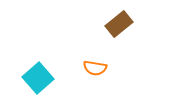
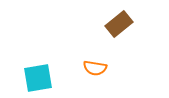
cyan square: rotated 32 degrees clockwise
